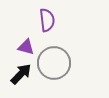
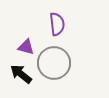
purple semicircle: moved 10 px right, 4 px down
black arrow: rotated 95 degrees counterclockwise
